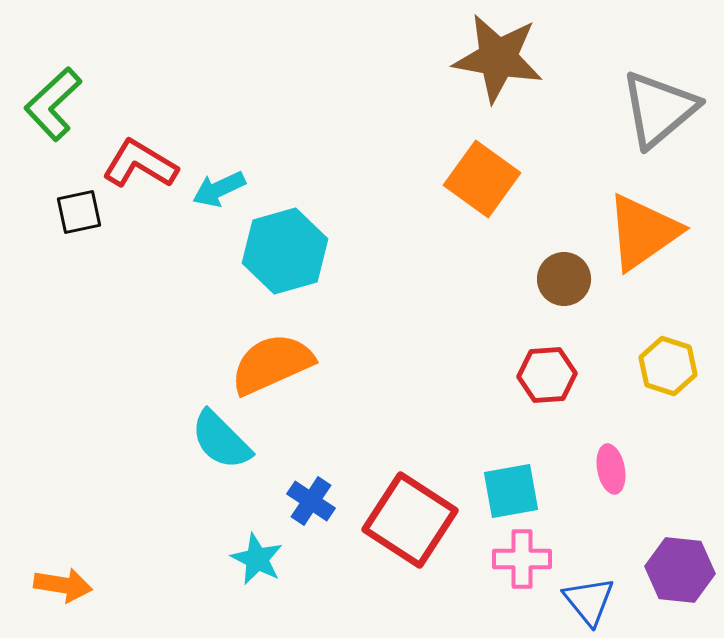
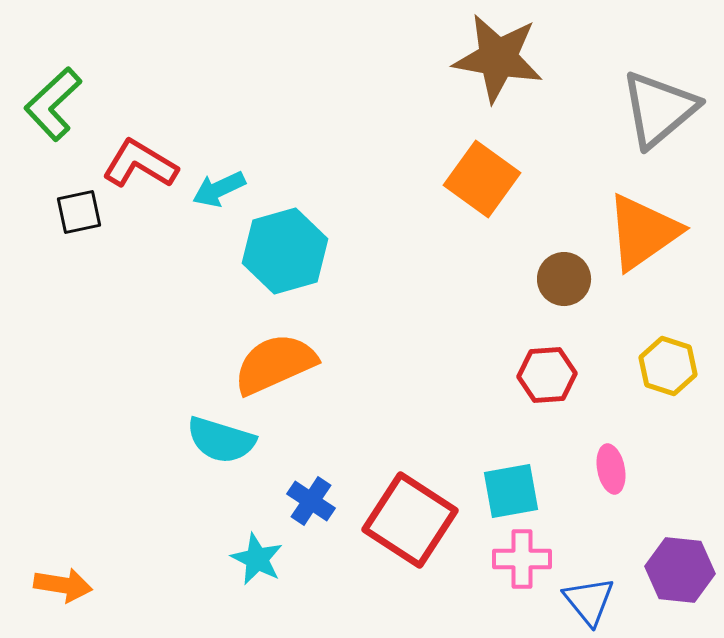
orange semicircle: moved 3 px right
cyan semicircle: rotated 28 degrees counterclockwise
